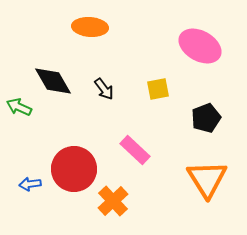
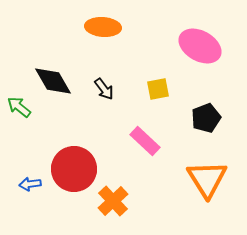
orange ellipse: moved 13 px right
green arrow: rotated 15 degrees clockwise
pink rectangle: moved 10 px right, 9 px up
